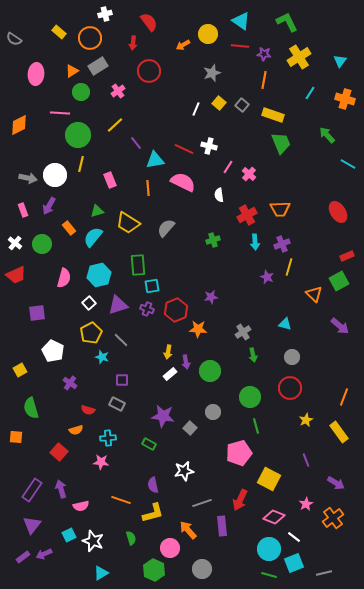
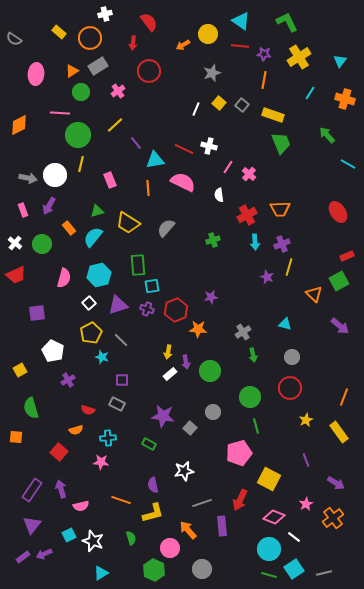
purple cross at (70, 383): moved 2 px left, 3 px up; rotated 24 degrees clockwise
cyan square at (294, 563): moved 6 px down; rotated 12 degrees counterclockwise
